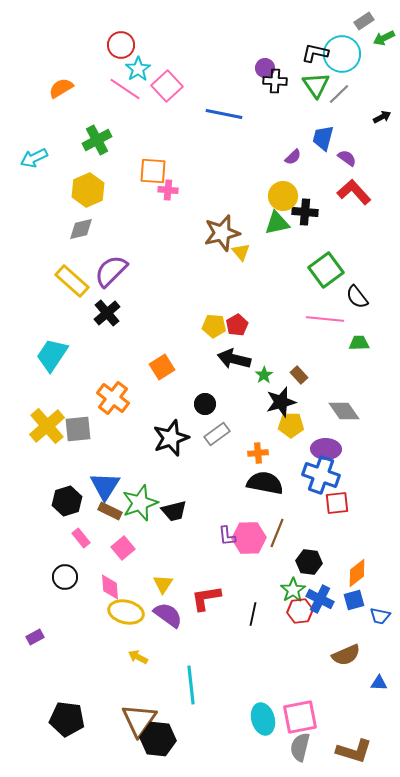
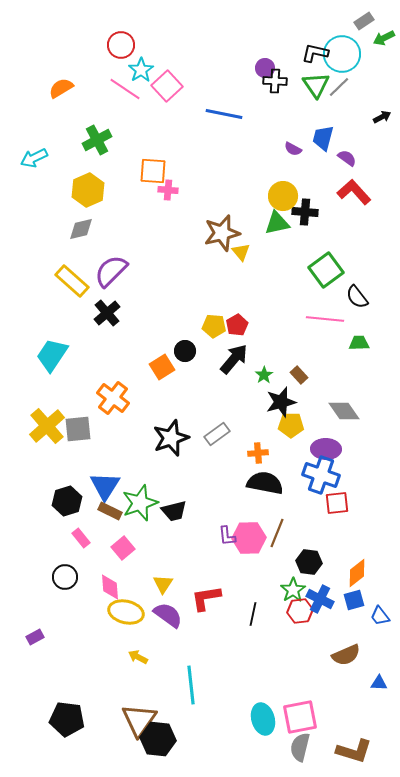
cyan star at (138, 69): moved 3 px right, 1 px down
gray line at (339, 94): moved 7 px up
purple semicircle at (293, 157): moved 8 px up; rotated 72 degrees clockwise
black arrow at (234, 359): rotated 116 degrees clockwise
black circle at (205, 404): moved 20 px left, 53 px up
blue trapezoid at (380, 616): rotated 40 degrees clockwise
